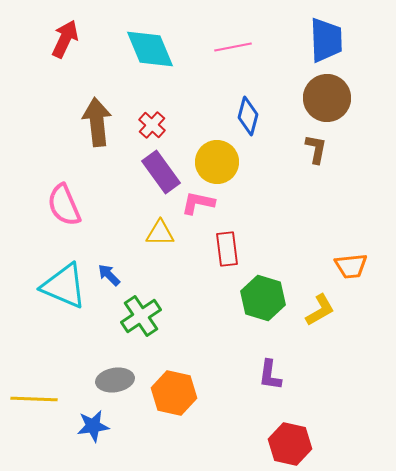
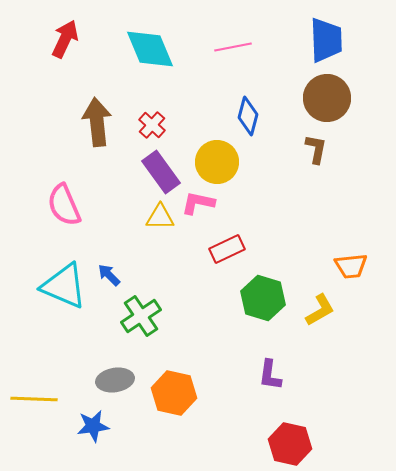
yellow triangle: moved 16 px up
red rectangle: rotated 72 degrees clockwise
